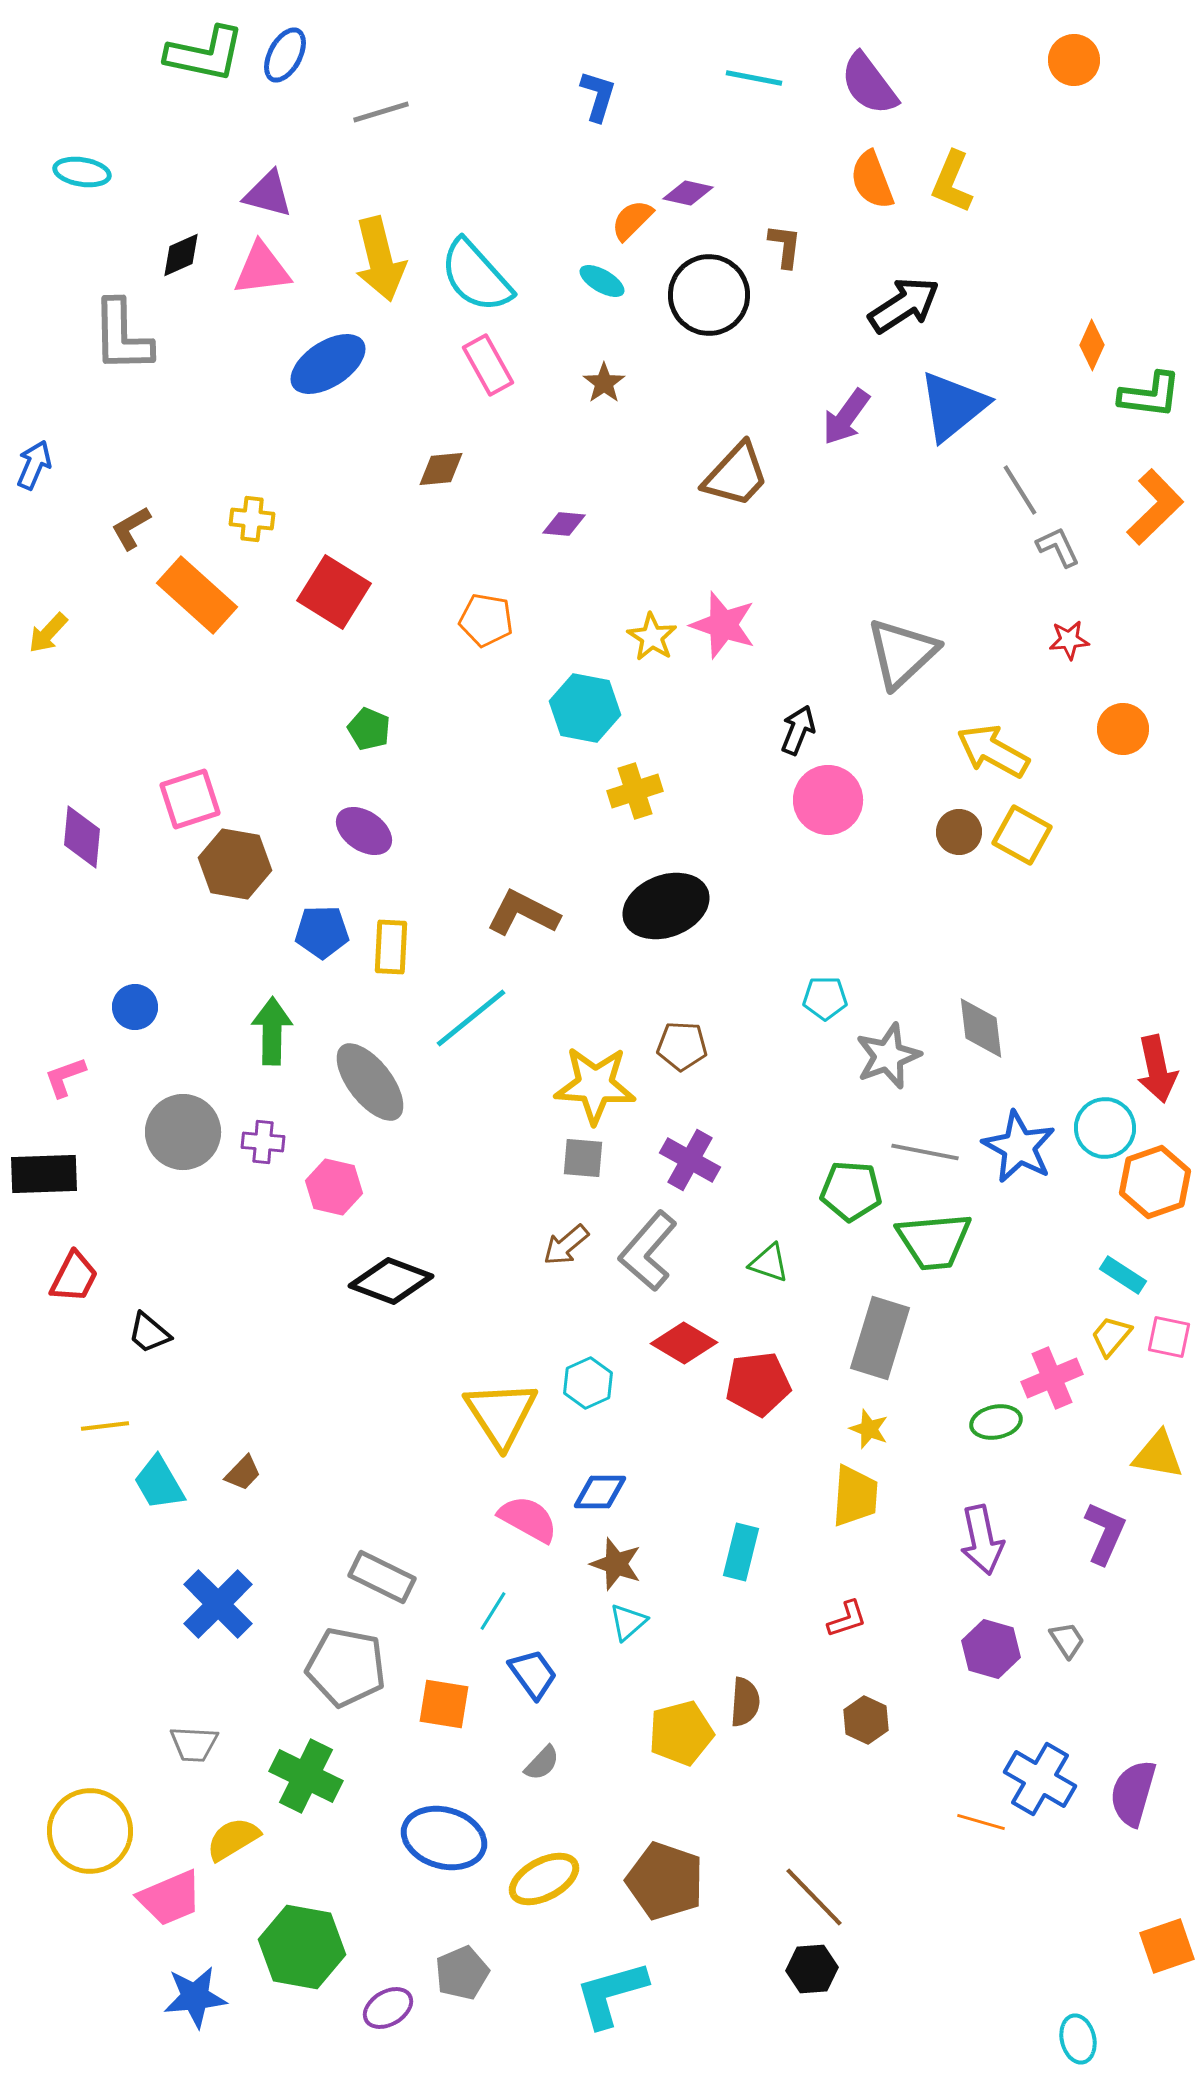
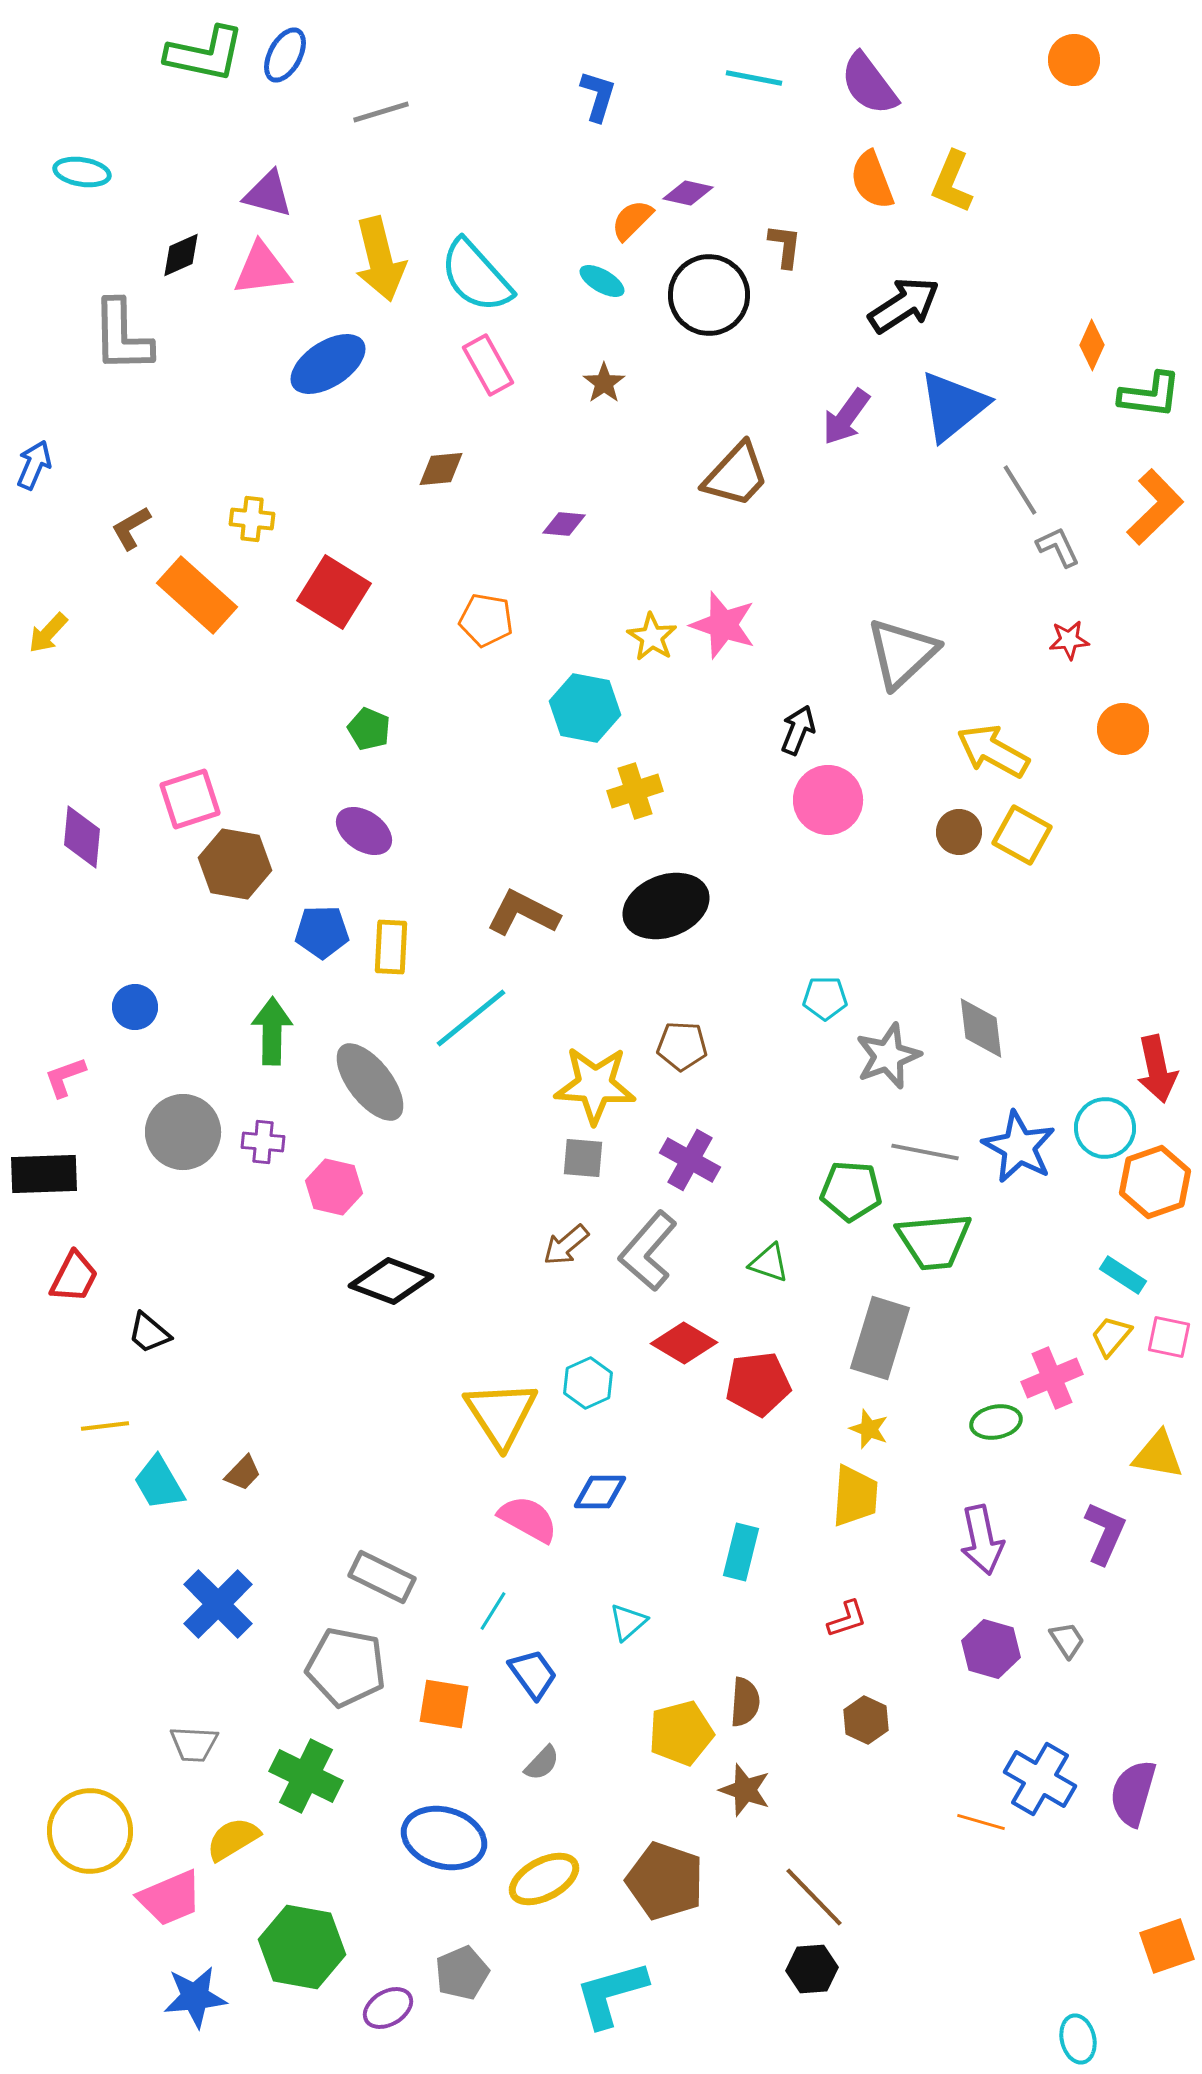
brown star at (616, 1564): moved 129 px right, 226 px down
